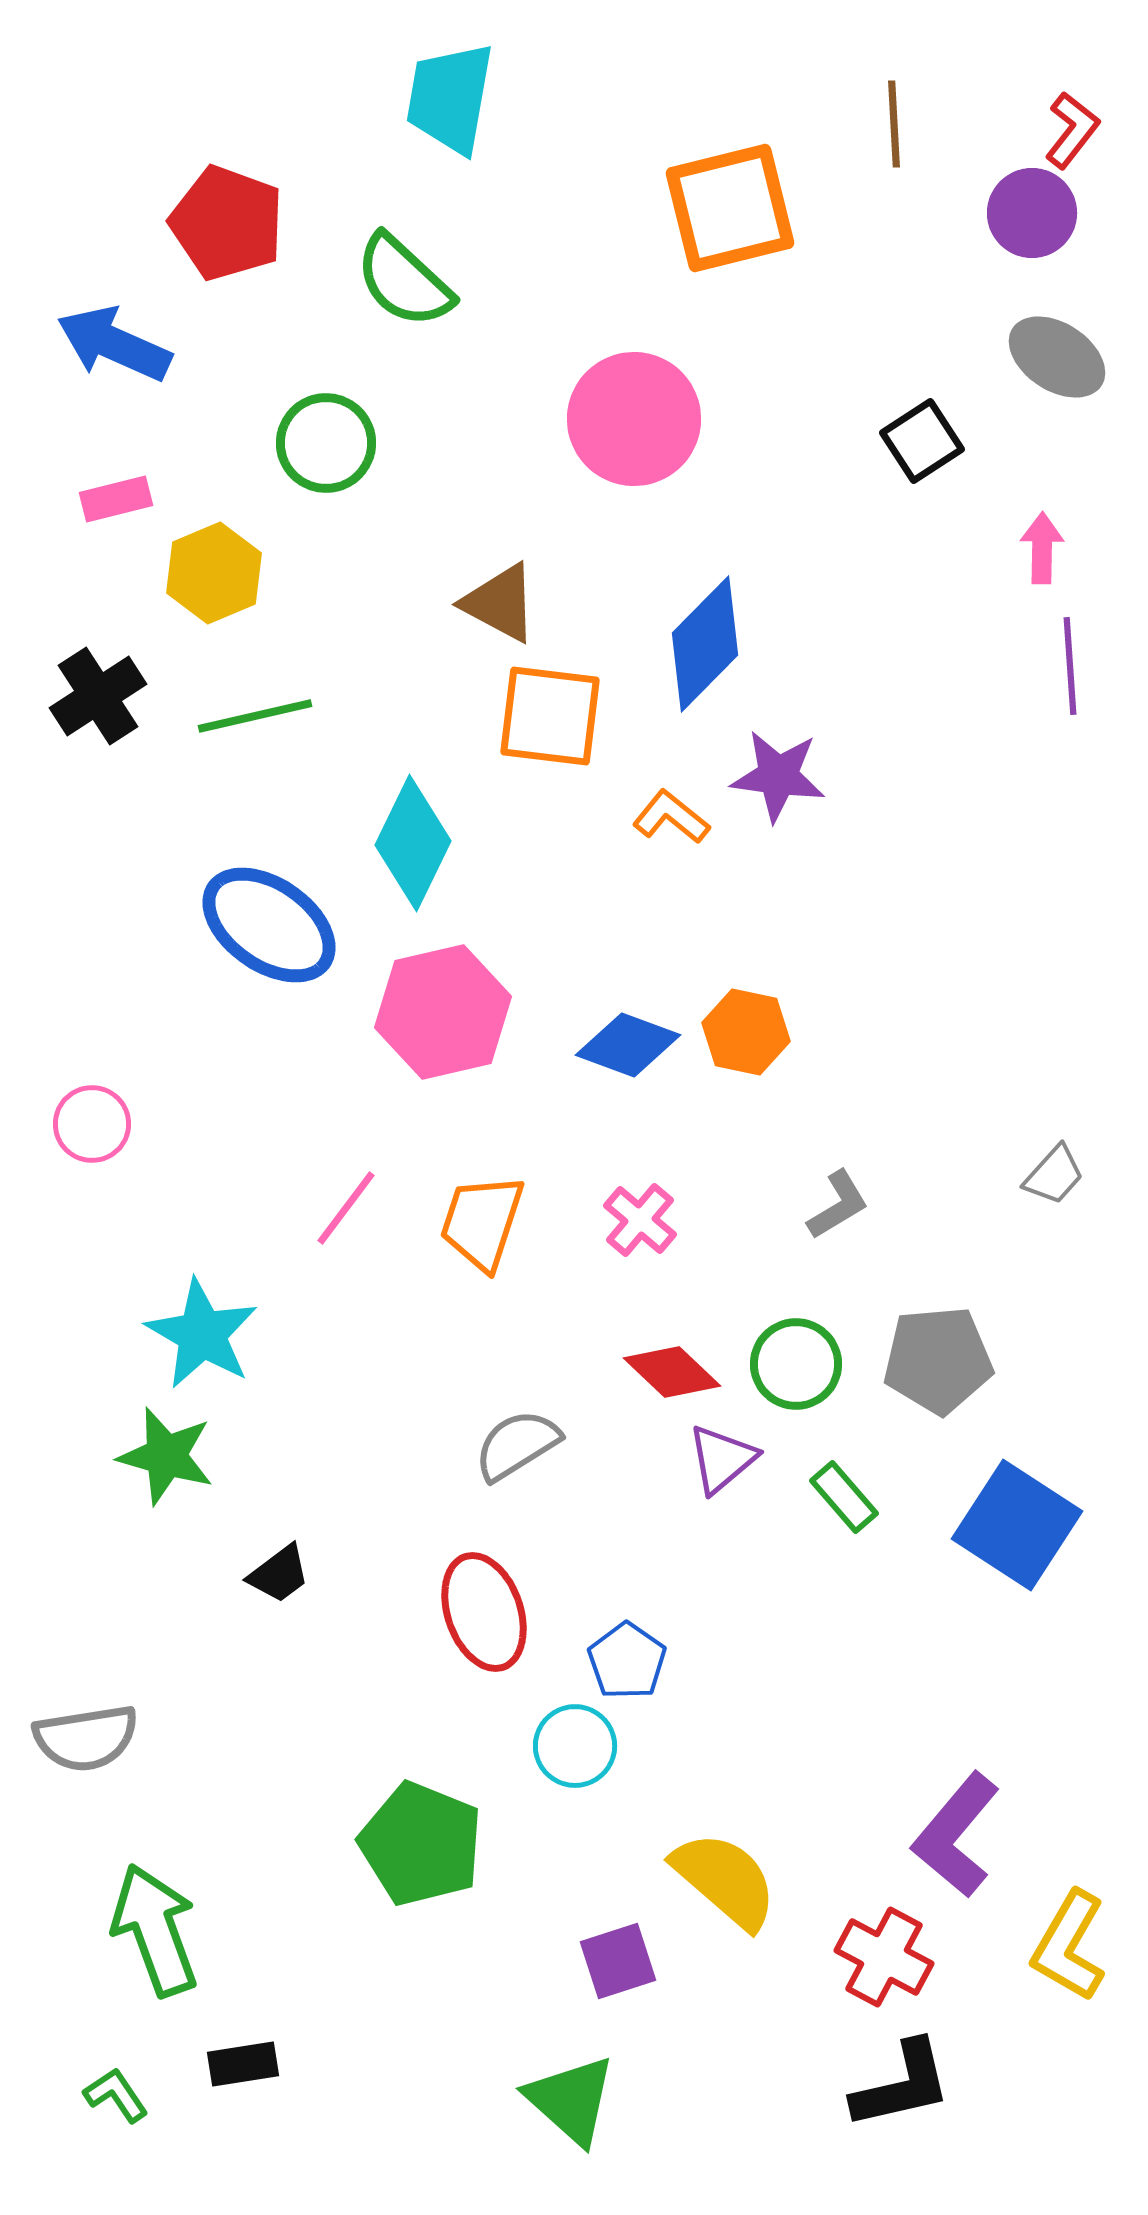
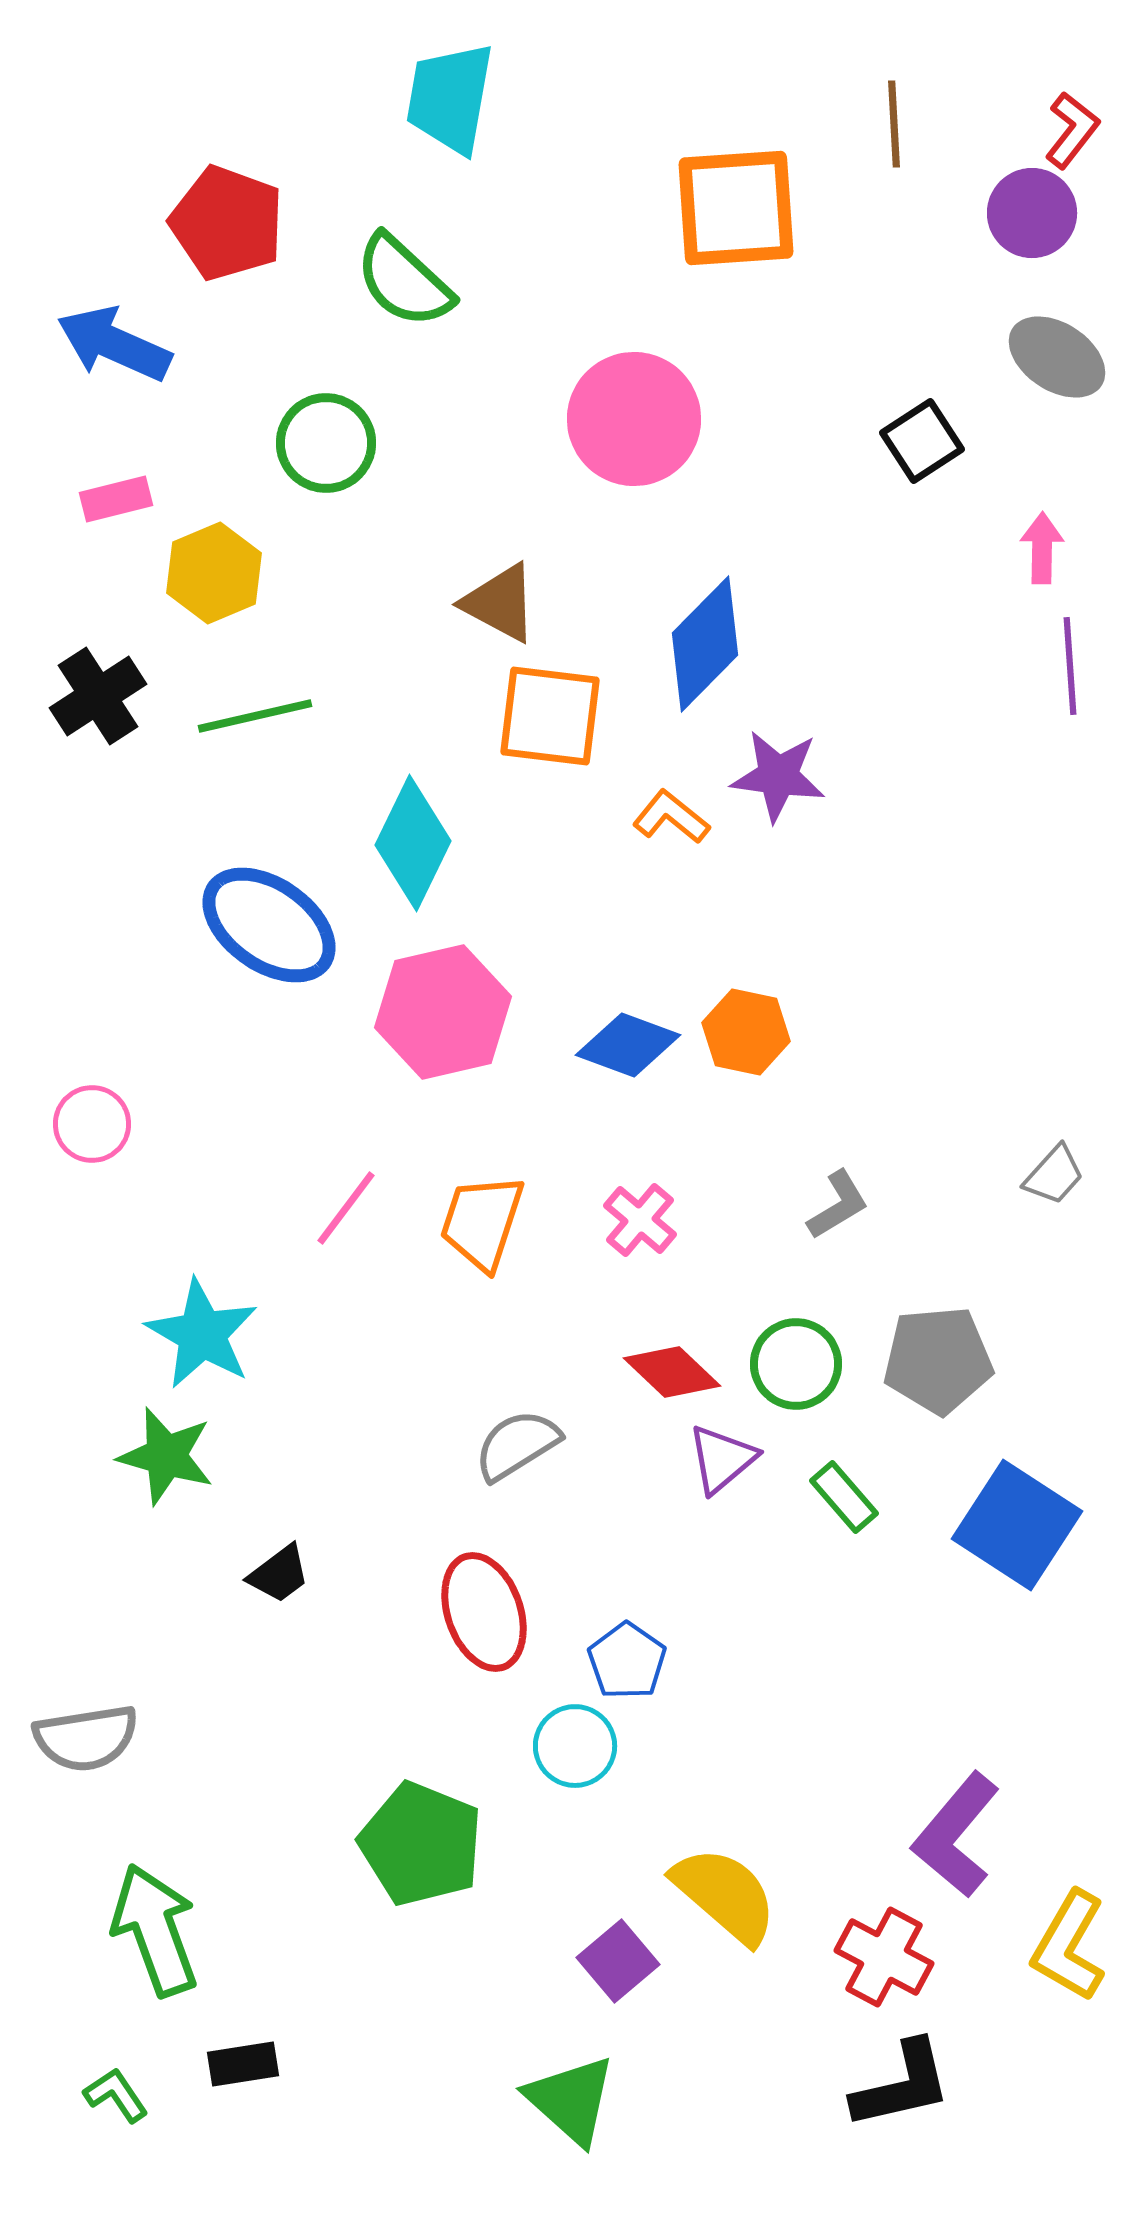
orange square at (730, 208): moved 6 px right; rotated 10 degrees clockwise
yellow semicircle at (725, 1880): moved 15 px down
purple square at (618, 1961): rotated 22 degrees counterclockwise
